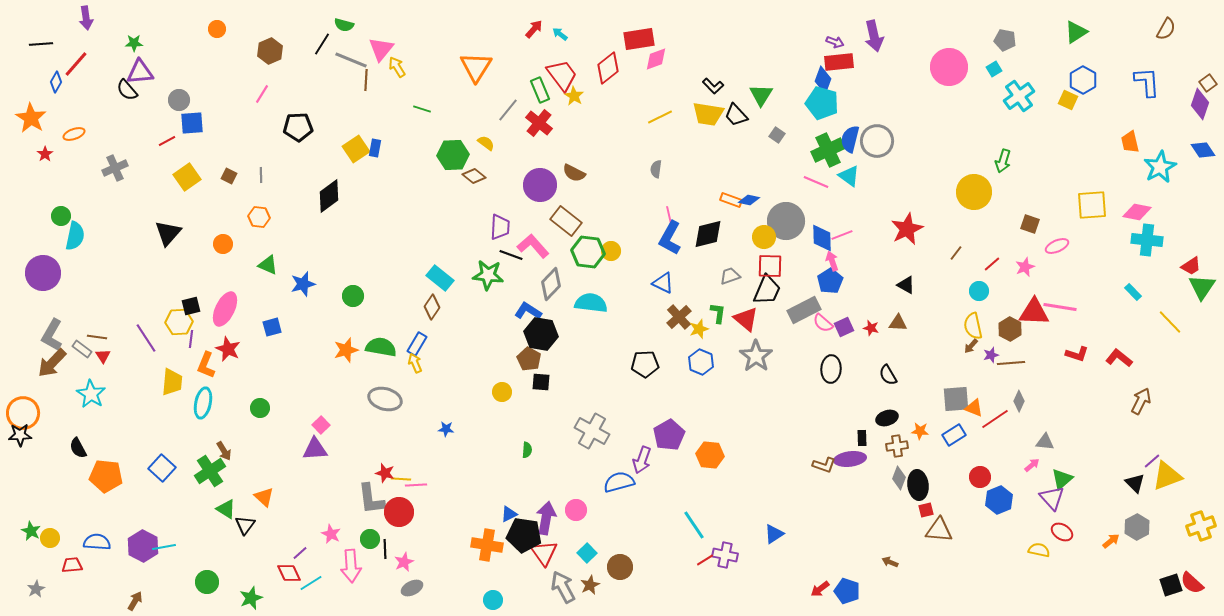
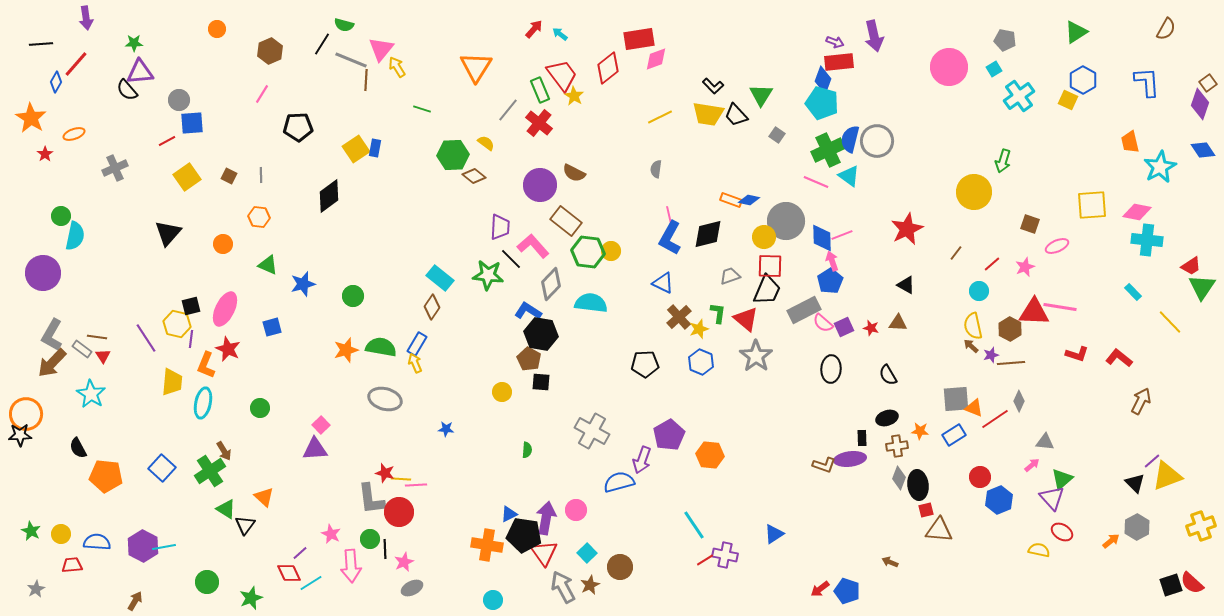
black line at (511, 255): moved 4 px down; rotated 25 degrees clockwise
yellow hexagon at (179, 322): moved 2 px left, 2 px down; rotated 16 degrees clockwise
brown arrow at (971, 346): rotated 91 degrees clockwise
orange circle at (23, 413): moved 3 px right, 1 px down
yellow circle at (50, 538): moved 11 px right, 4 px up
